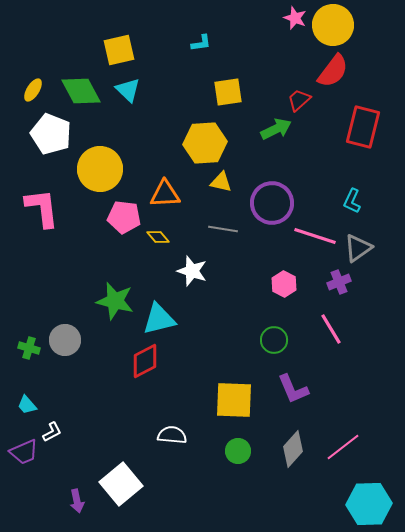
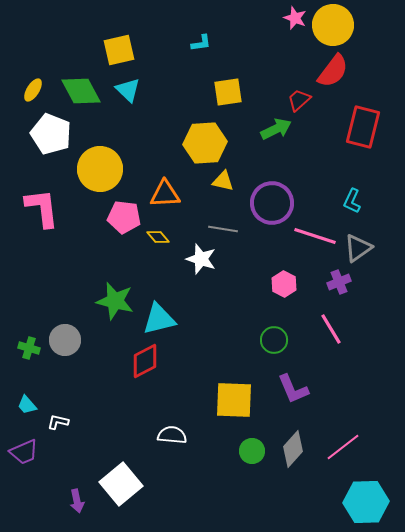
yellow triangle at (221, 182): moved 2 px right, 1 px up
white star at (192, 271): moved 9 px right, 12 px up
white L-shape at (52, 432): moved 6 px right, 10 px up; rotated 140 degrees counterclockwise
green circle at (238, 451): moved 14 px right
cyan hexagon at (369, 504): moved 3 px left, 2 px up
